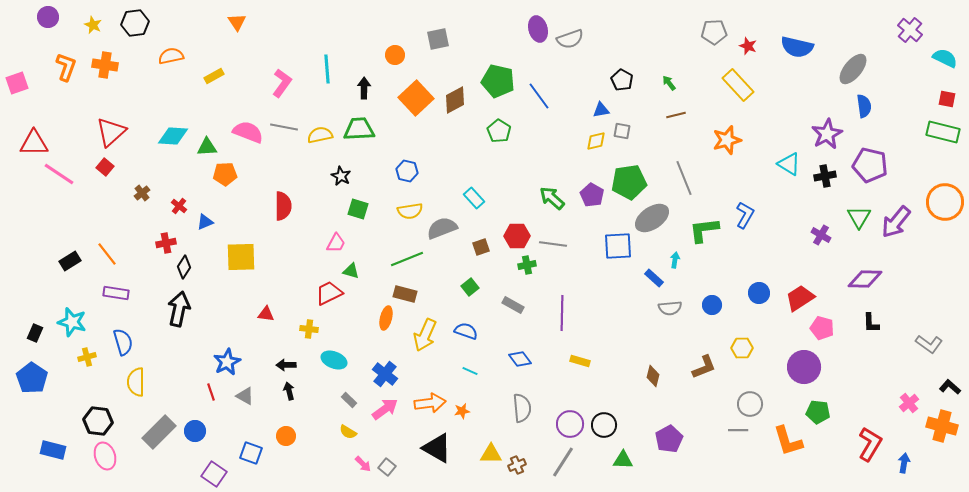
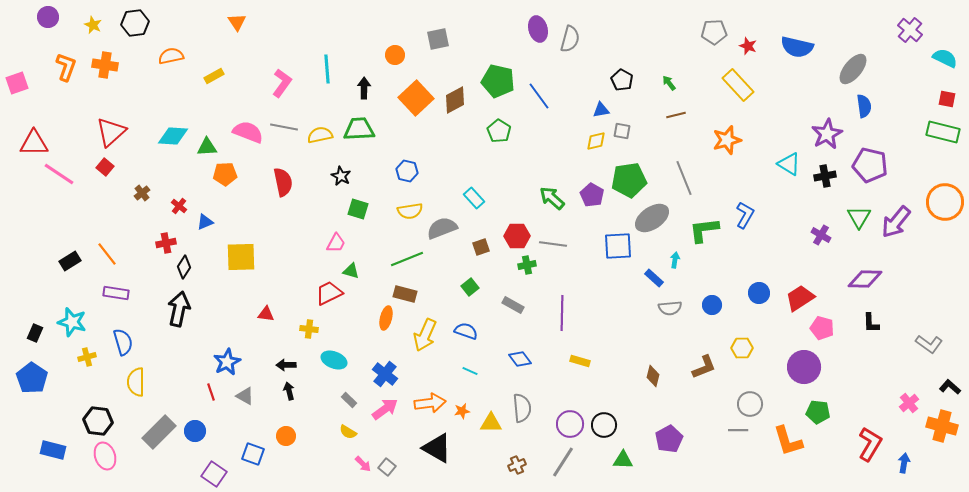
gray semicircle at (570, 39): rotated 56 degrees counterclockwise
green pentagon at (629, 182): moved 2 px up
red semicircle at (283, 206): moved 24 px up; rotated 12 degrees counterclockwise
blue square at (251, 453): moved 2 px right, 1 px down
yellow triangle at (491, 454): moved 31 px up
